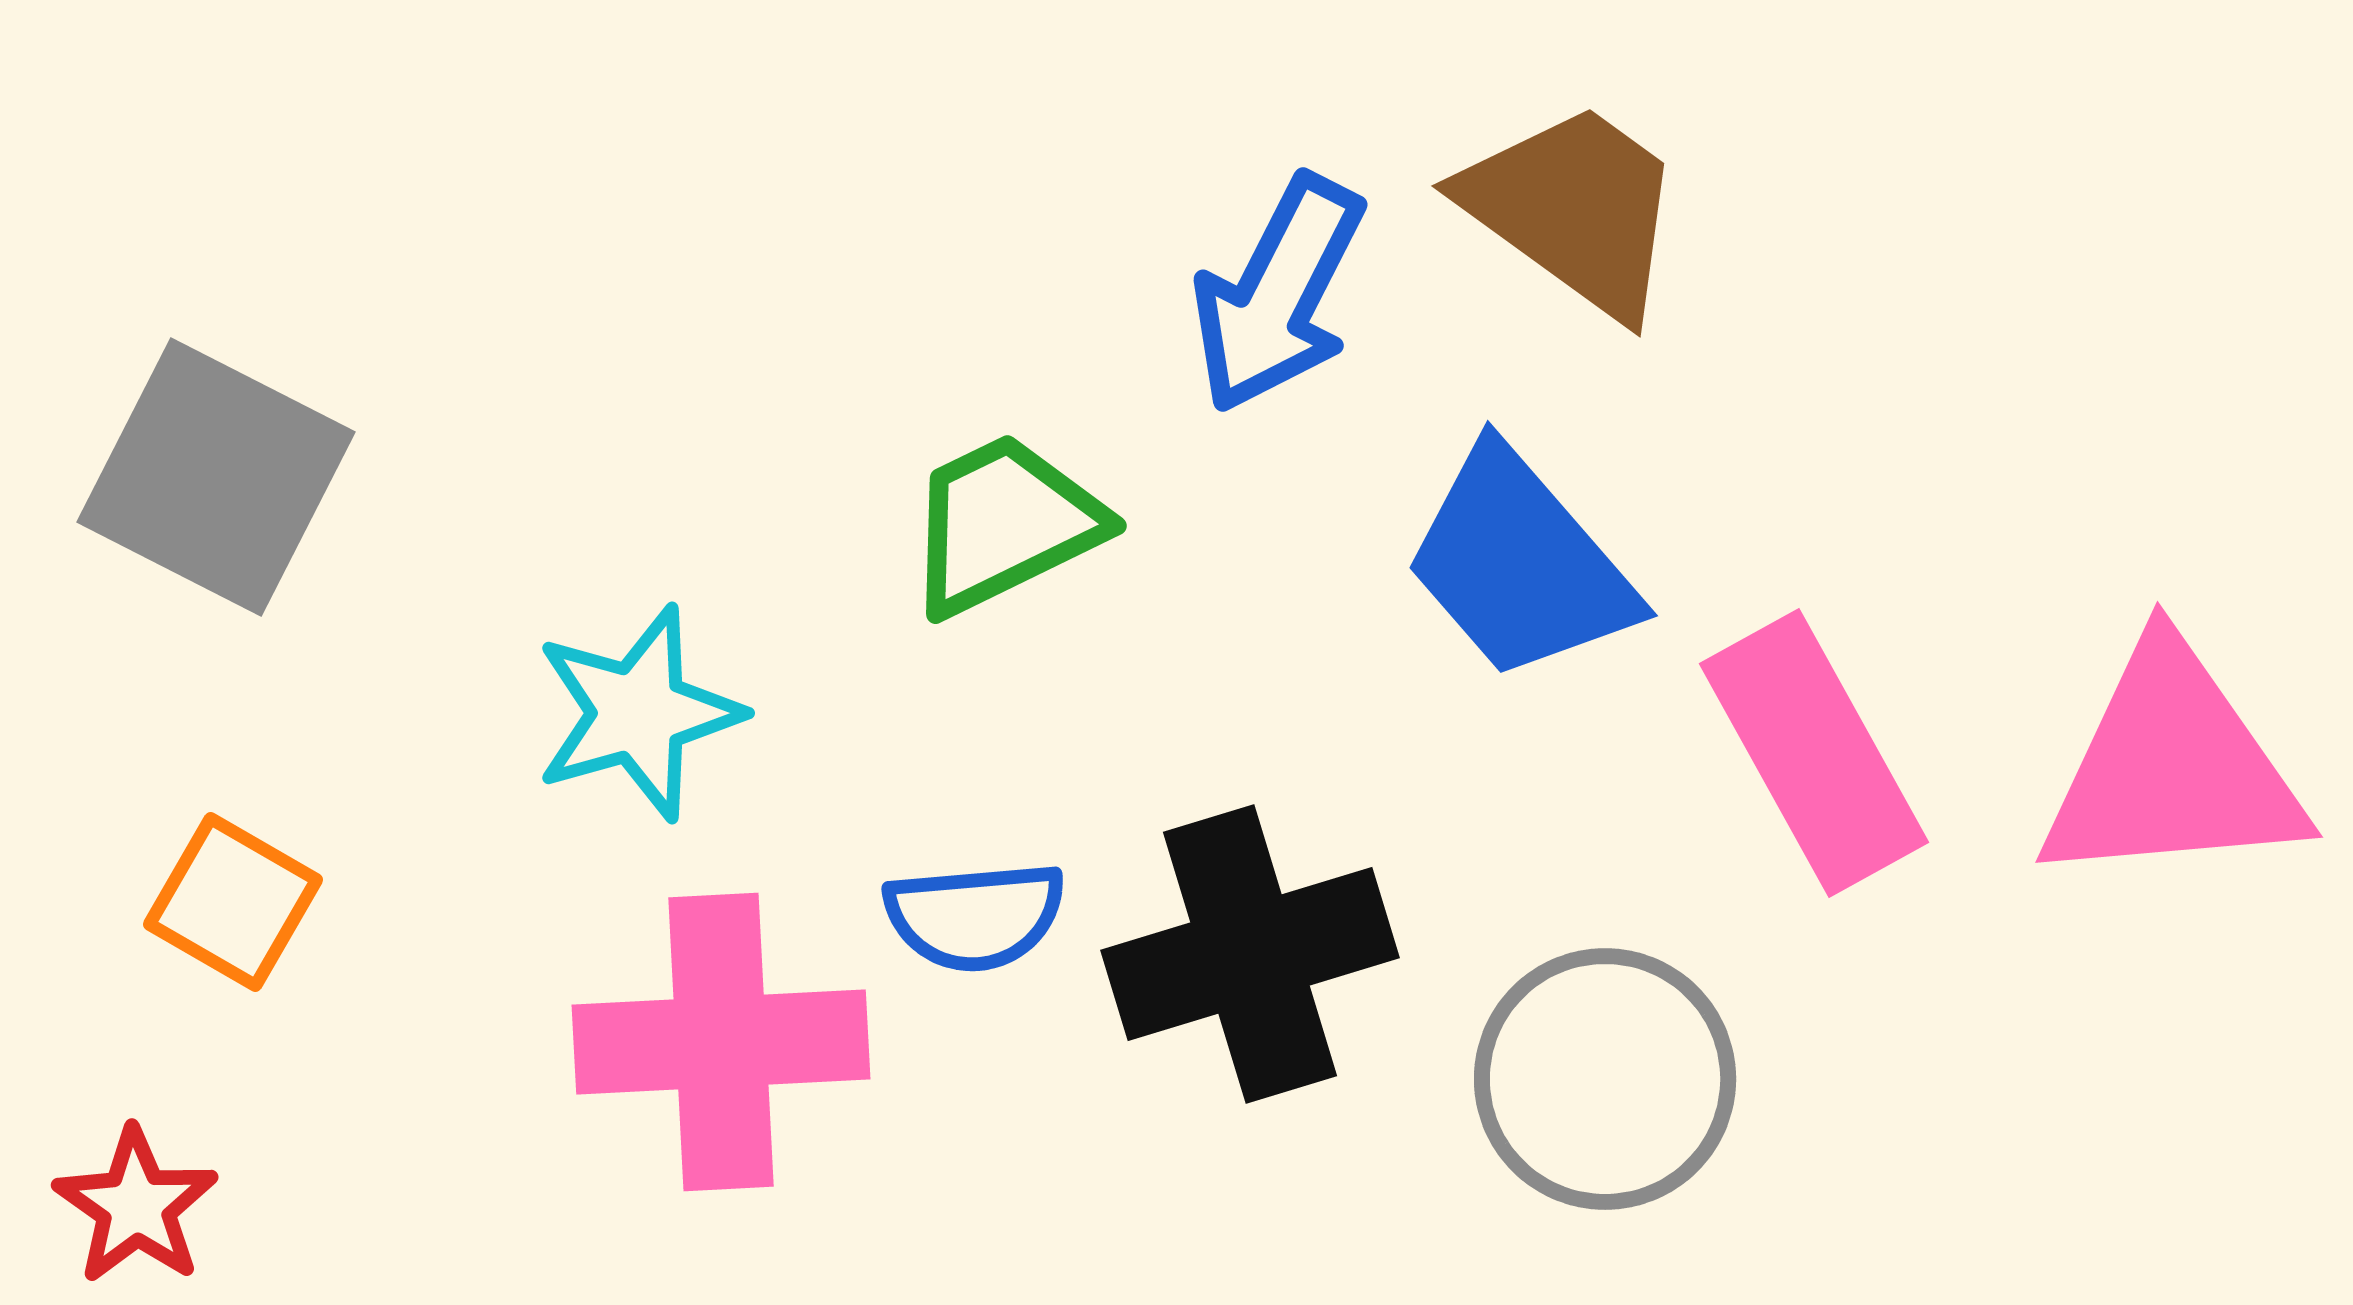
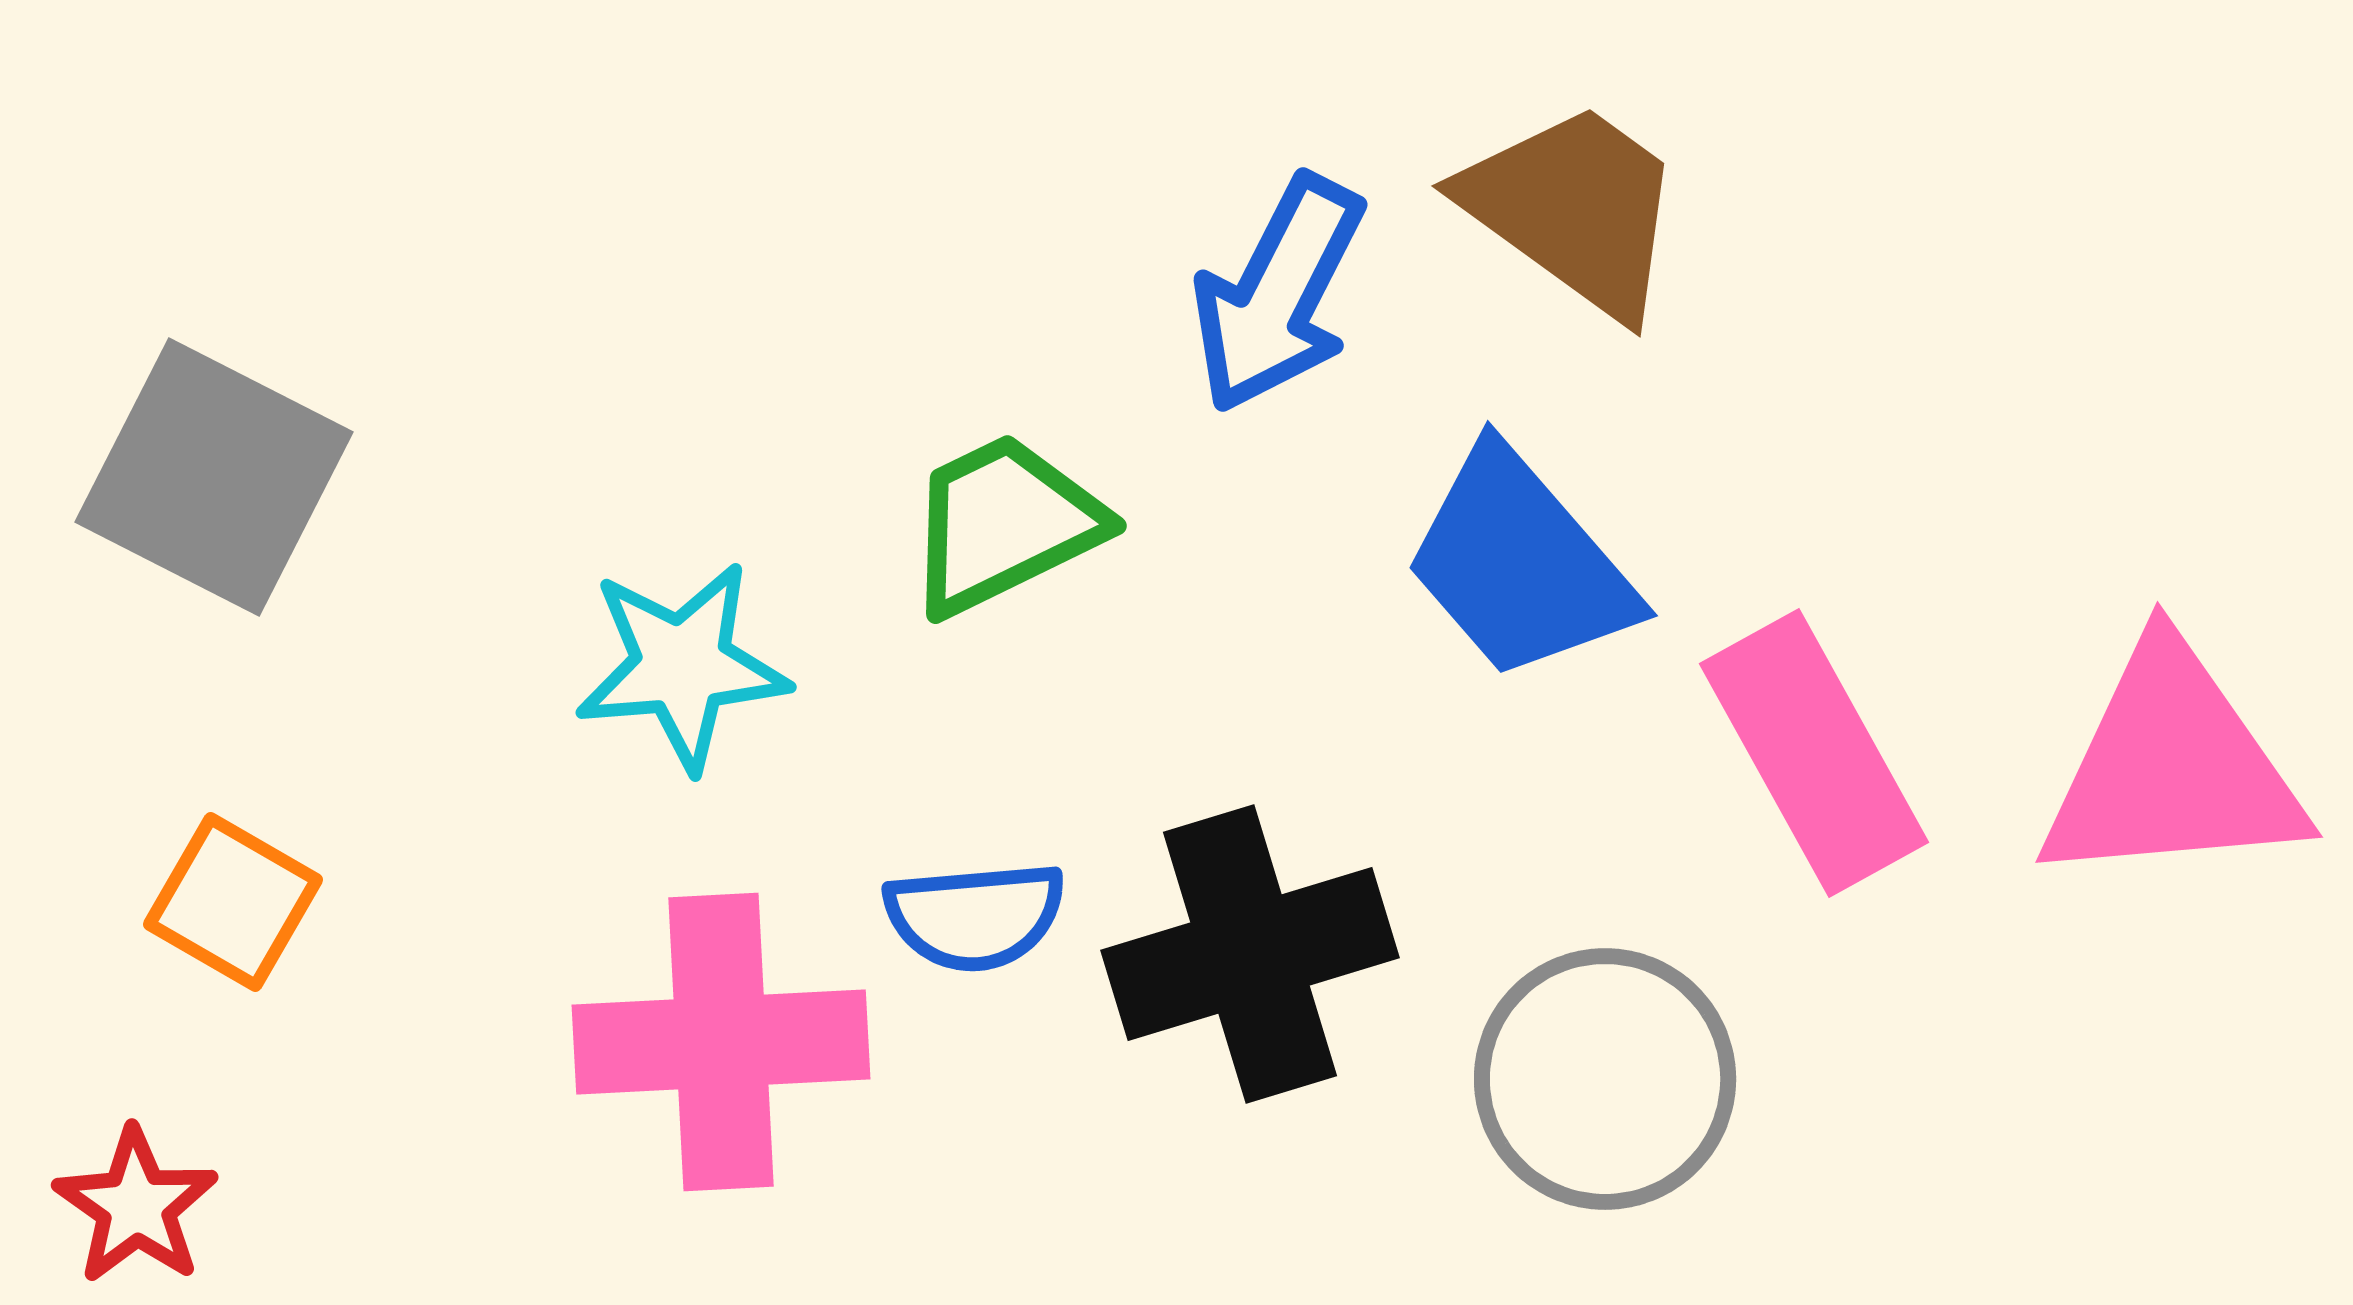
gray square: moved 2 px left
cyan star: moved 44 px right, 47 px up; rotated 11 degrees clockwise
